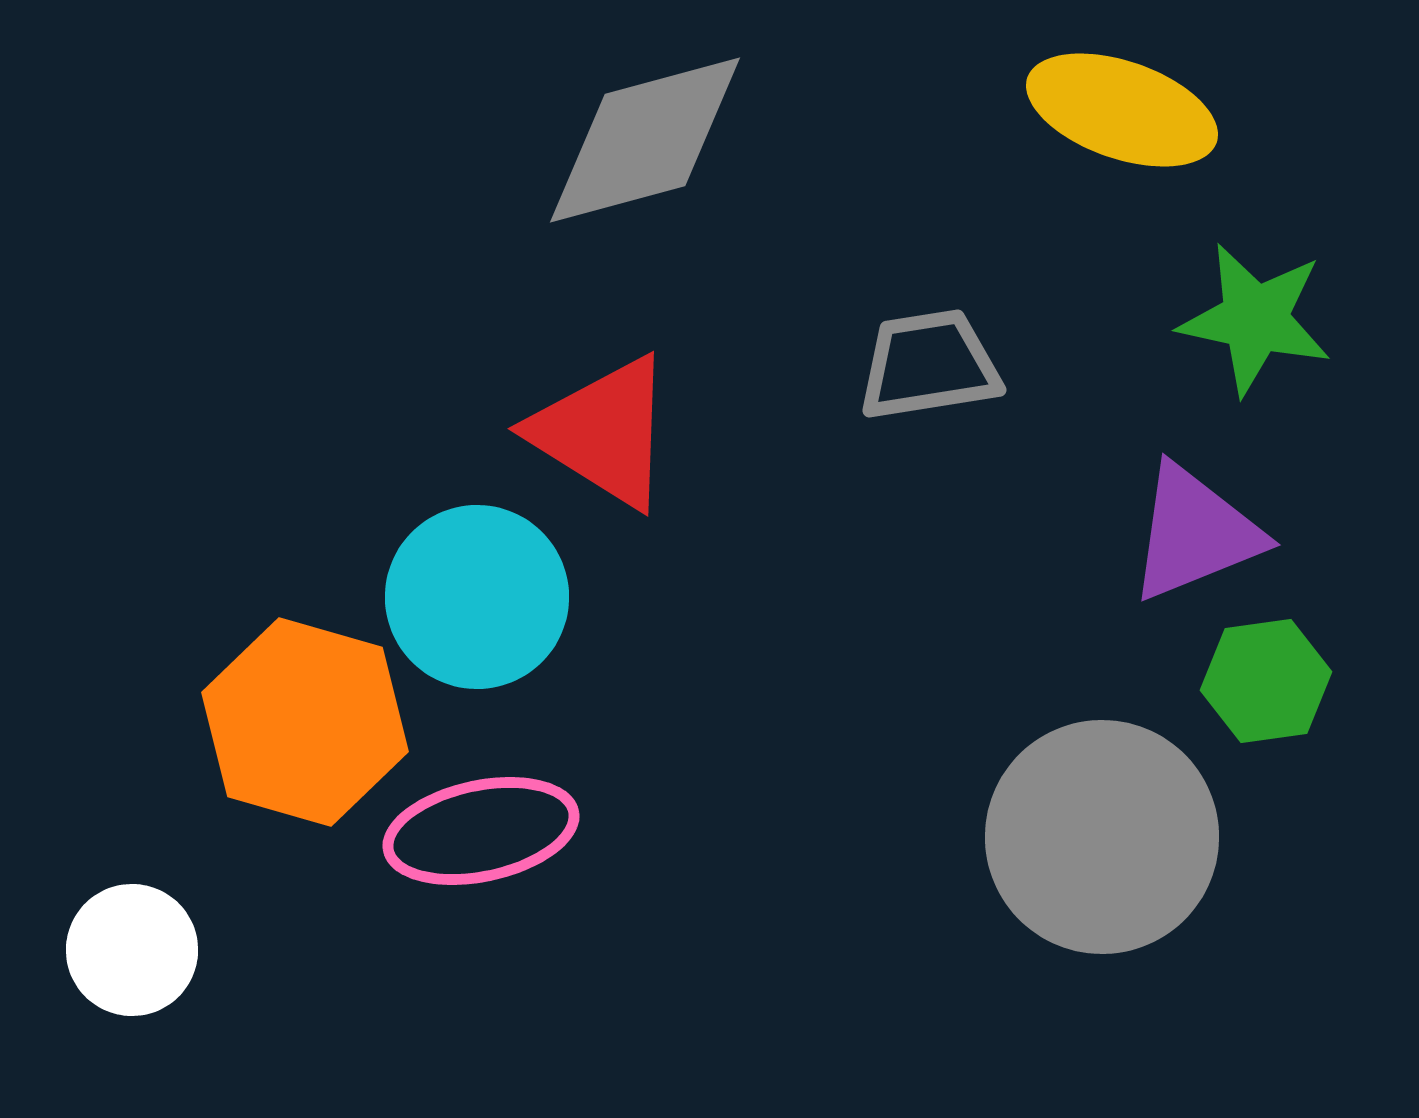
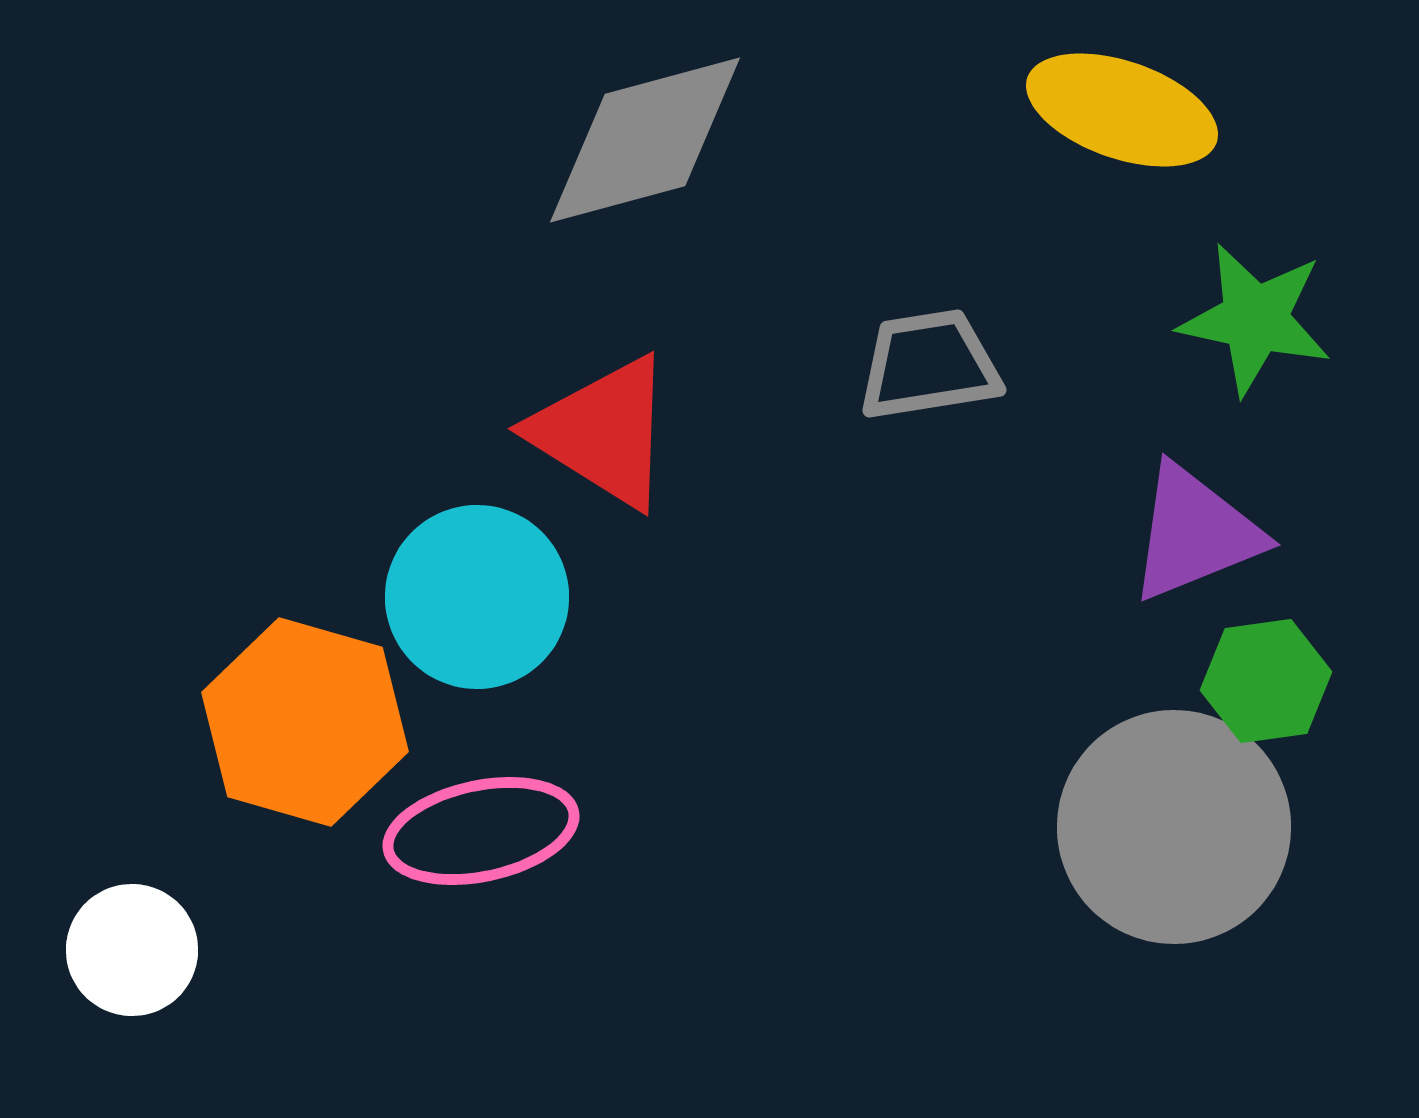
gray circle: moved 72 px right, 10 px up
